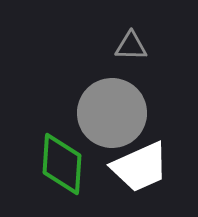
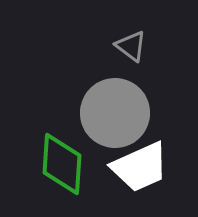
gray triangle: rotated 36 degrees clockwise
gray circle: moved 3 px right
